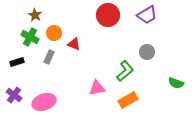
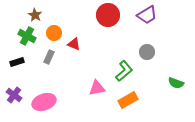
green cross: moved 3 px left, 1 px up
green L-shape: moved 1 px left
